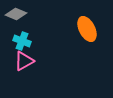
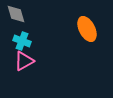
gray diamond: rotated 50 degrees clockwise
